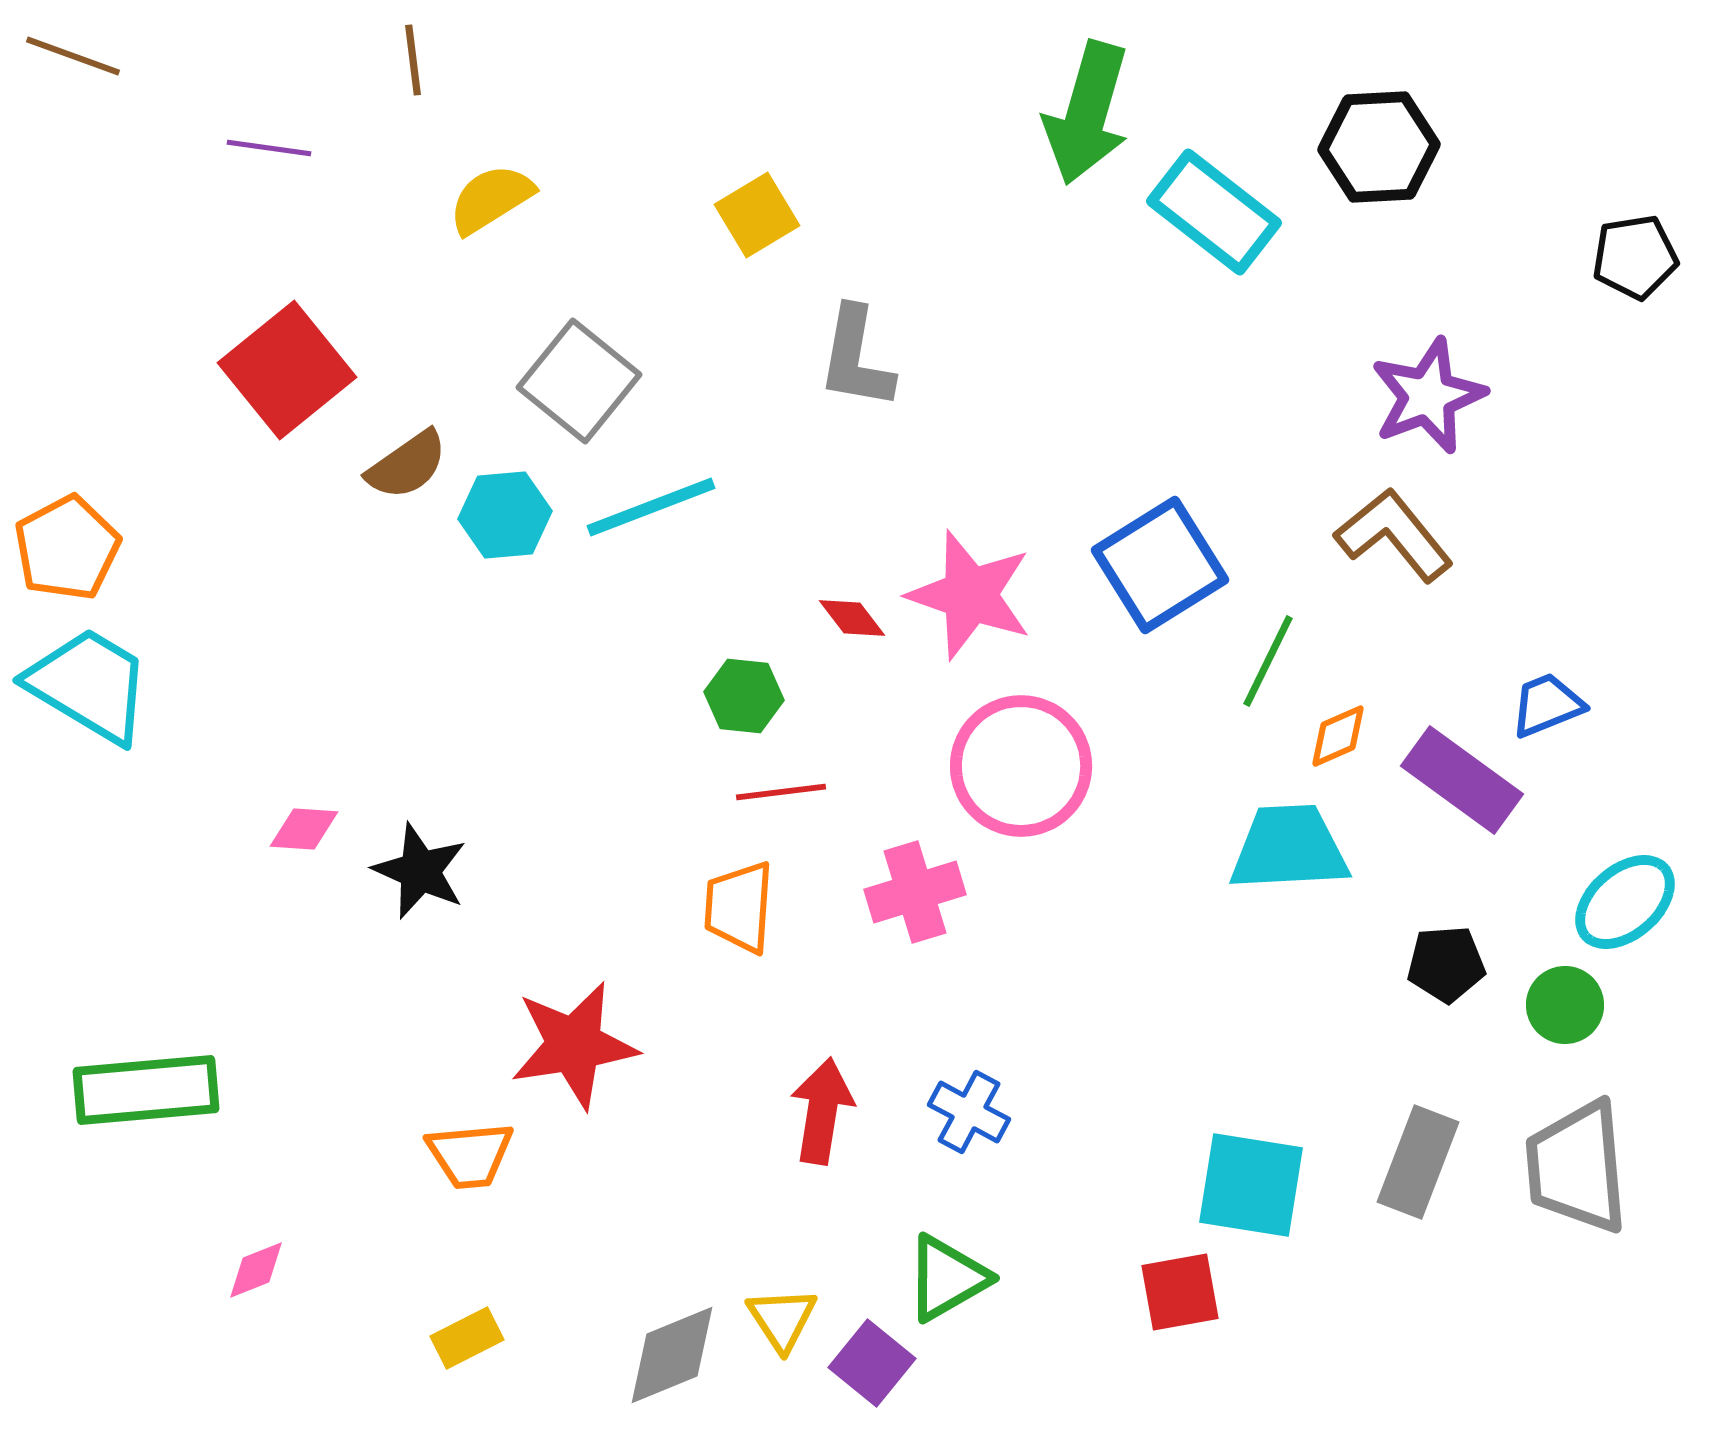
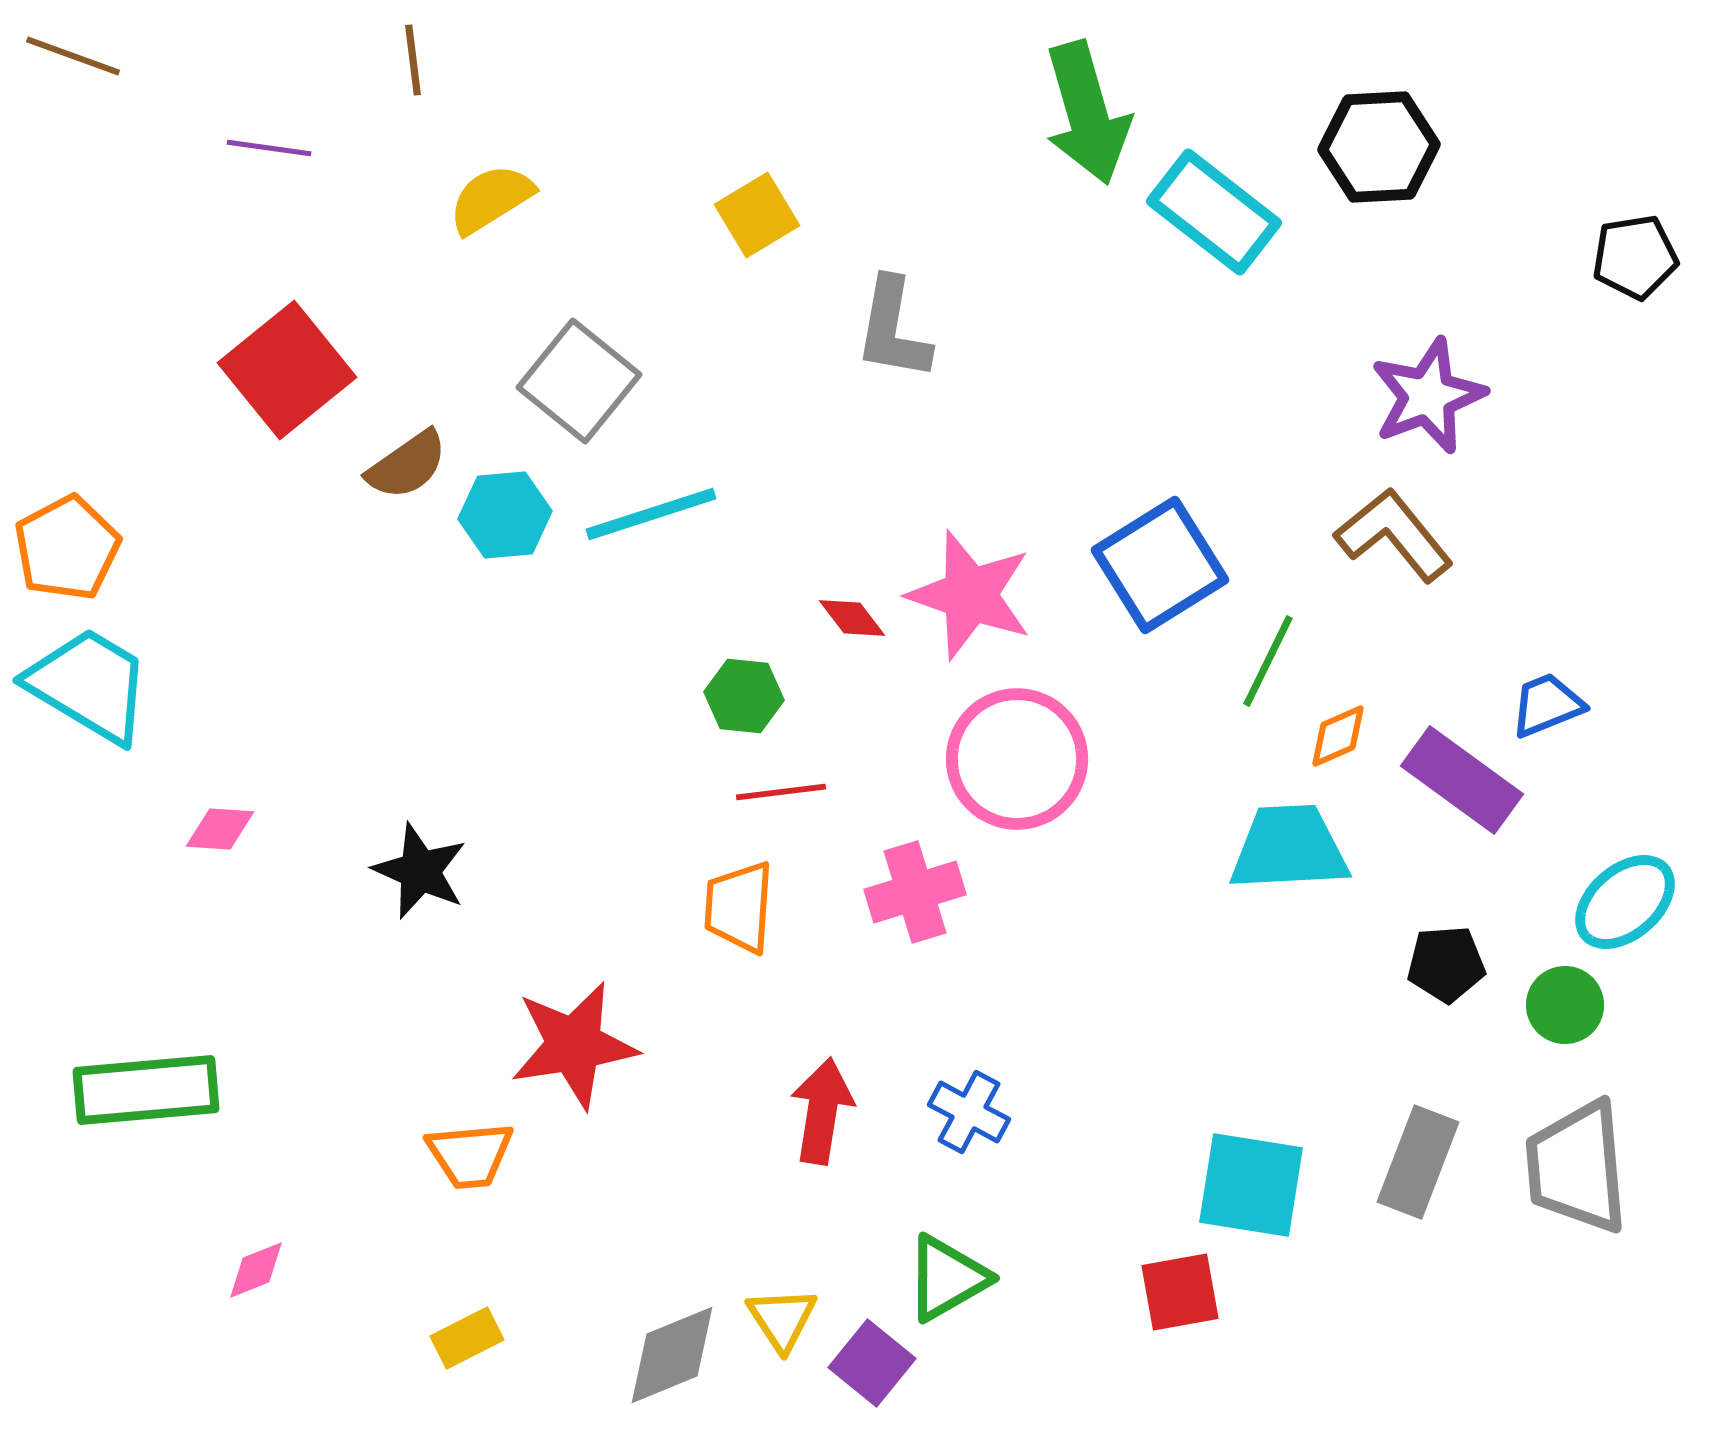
green arrow at (1087, 113): rotated 32 degrees counterclockwise
gray L-shape at (856, 358): moved 37 px right, 29 px up
cyan line at (651, 507): moved 7 px down; rotated 3 degrees clockwise
pink circle at (1021, 766): moved 4 px left, 7 px up
pink diamond at (304, 829): moved 84 px left
